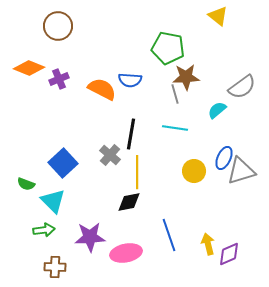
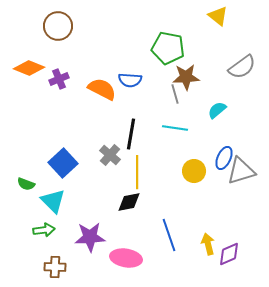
gray semicircle: moved 20 px up
pink ellipse: moved 5 px down; rotated 20 degrees clockwise
